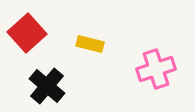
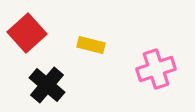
yellow rectangle: moved 1 px right, 1 px down
black cross: moved 1 px up
